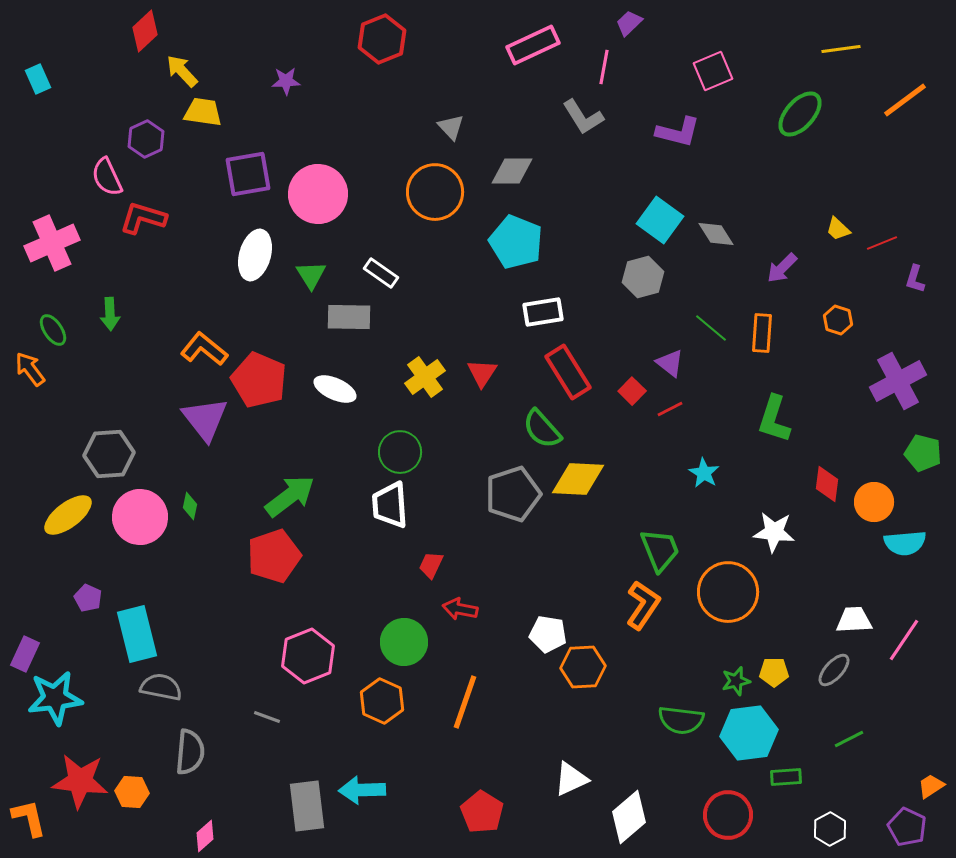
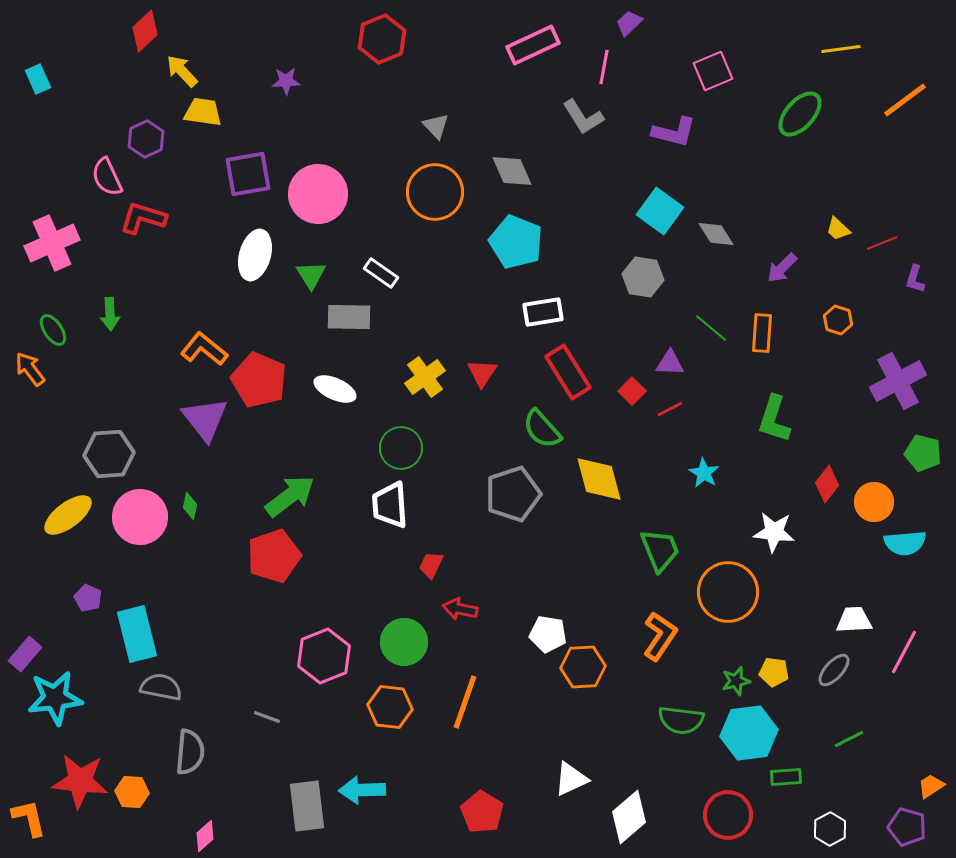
gray triangle at (451, 127): moved 15 px left, 1 px up
purple L-shape at (678, 132): moved 4 px left
gray diamond at (512, 171): rotated 66 degrees clockwise
cyan square at (660, 220): moved 9 px up
gray hexagon at (643, 277): rotated 24 degrees clockwise
purple triangle at (670, 363): rotated 36 degrees counterclockwise
green circle at (400, 452): moved 1 px right, 4 px up
yellow diamond at (578, 479): moved 21 px right; rotated 72 degrees clockwise
red diamond at (827, 484): rotated 30 degrees clockwise
orange L-shape at (643, 605): moved 17 px right, 31 px down
pink line at (904, 640): moved 12 px down; rotated 6 degrees counterclockwise
purple rectangle at (25, 654): rotated 16 degrees clockwise
pink hexagon at (308, 656): moved 16 px right
yellow pentagon at (774, 672): rotated 8 degrees clockwise
orange hexagon at (382, 701): moved 8 px right, 6 px down; rotated 18 degrees counterclockwise
purple pentagon at (907, 827): rotated 9 degrees counterclockwise
